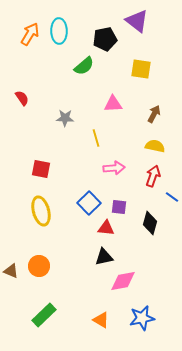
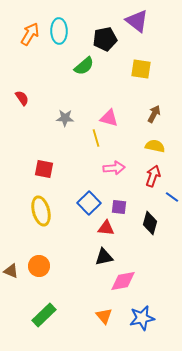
pink triangle: moved 4 px left, 14 px down; rotated 18 degrees clockwise
red square: moved 3 px right
orange triangle: moved 3 px right, 4 px up; rotated 18 degrees clockwise
